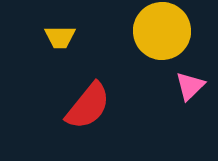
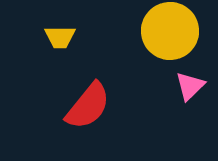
yellow circle: moved 8 px right
